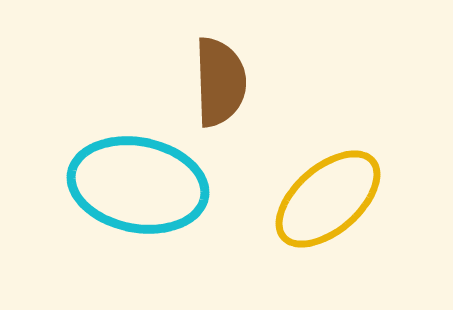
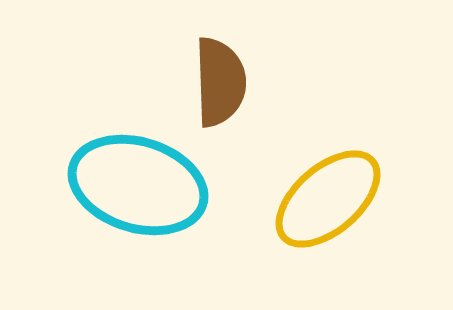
cyan ellipse: rotated 6 degrees clockwise
